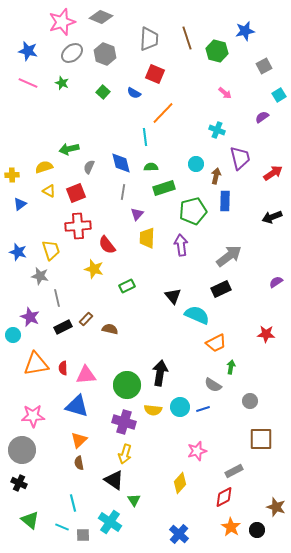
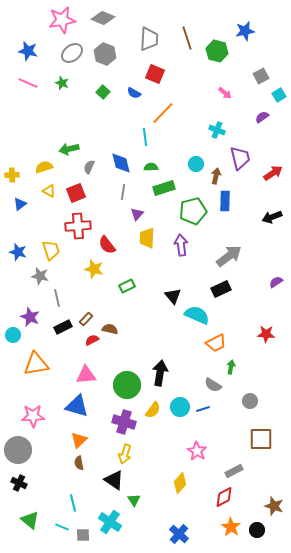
gray diamond at (101, 17): moved 2 px right, 1 px down
pink star at (62, 22): moved 2 px up; rotated 8 degrees clockwise
gray square at (264, 66): moved 3 px left, 10 px down
red semicircle at (63, 368): moved 29 px right, 28 px up; rotated 64 degrees clockwise
yellow semicircle at (153, 410): rotated 60 degrees counterclockwise
gray circle at (22, 450): moved 4 px left
pink star at (197, 451): rotated 24 degrees counterclockwise
brown star at (276, 507): moved 2 px left, 1 px up
